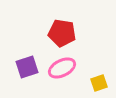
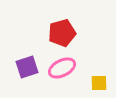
red pentagon: rotated 24 degrees counterclockwise
yellow square: rotated 18 degrees clockwise
